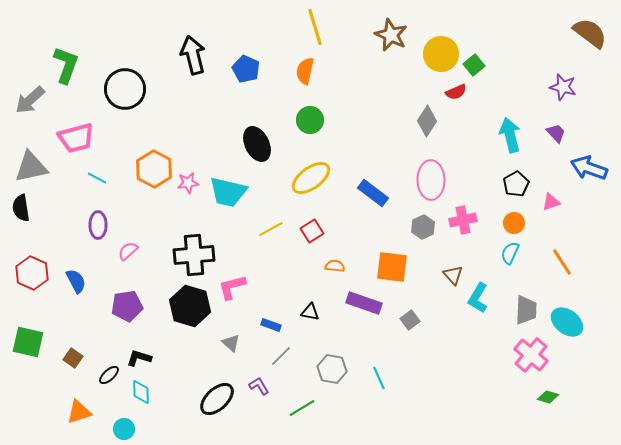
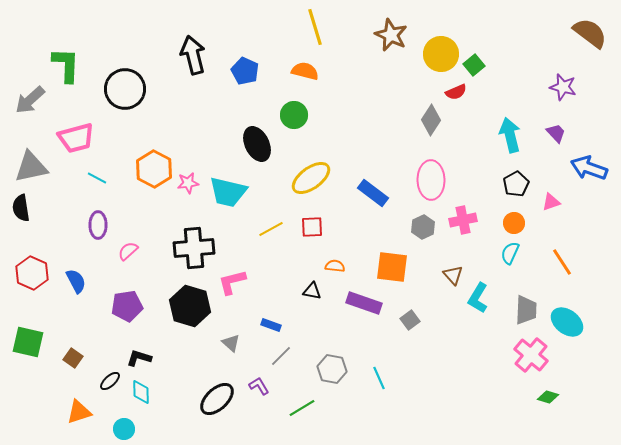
green L-shape at (66, 65): rotated 18 degrees counterclockwise
blue pentagon at (246, 69): moved 1 px left, 2 px down
orange semicircle at (305, 71): rotated 92 degrees clockwise
green circle at (310, 120): moved 16 px left, 5 px up
gray diamond at (427, 121): moved 4 px right, 1 px up
red square at (312, 231): moved 4 px up; rotated 30 degrees clockwise
black cross at (194, 255): moved 7 px up
pink L-shape at (232, 287): moved 5 px up
black triangle at (310, 312): moved 2 px right, 21 px up
black ellipse at (109, 375): moved 1 px right, 6 px down
